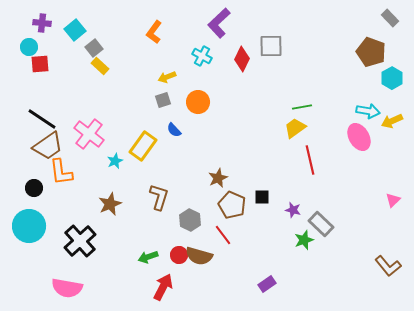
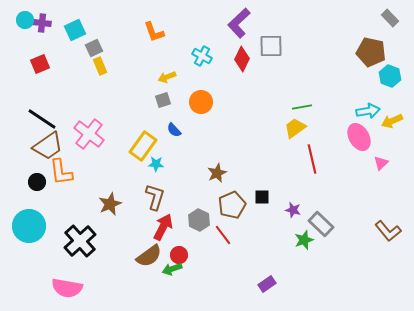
purple L-shape at (219, 23): moved 20 px right
cyan square at (75, 30): rotated 15 degrees clockwise
orange L-shape at (154, 32): rotated 55 degrees counterclockwise
cyan circle at (29, 47): moved 4 px left, 27 px up
gray square at (94, 48): rotated 12 degrees clockwise
brown pentagon at (371, 52): rotated 8 degrees counterclockwise
red square at (40, 64): rotated 18 degrees counterclockwise
yellow rectangle at (100, 66): rotated 24 degrees clockwise
cyan hexagon at (392, 78): moved 2 px left, 2 px up; rotated 10 degrees counterclockwise
orange circle at (198, 102): moved 3 px right
cyan arrow at (368, 111): rotated 20 degrees counterclockwise
red line at (310, 160): moved 2 px right, 1 px up
cyan star at (115, 161): moved 41 px right, 3 px down; rotated 28 degrees clockwise
brown star at (218, 178): moved 1 px left, 5 px up
black circle at (34, 188): moved 3 px right, 6 px up
brown L-shape at (159, 197): moved 4 px left
pink triangle at (393, 200): moved 12 px left, 37 px up
brown pentagon at (232, 205): rotated 24 degrees clockwise
gray hexagon at (190, 220): moved 9 px right
brown semicircle at (199, 256): moved 50 px left; rotated 52 degrees counterclockwise
green arrow at (148, 257): moved 24 px right, 12 px down
brown L-shape at (388, 266): moved 35 px up
red arrow at (163, 287): moved 60 px up
